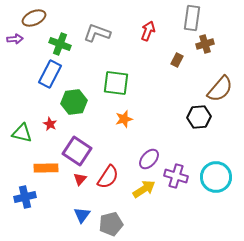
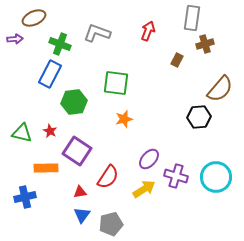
red star: moved 7 px down
red triangle: moved 13 px down; rotated 40 degrees clockwise
